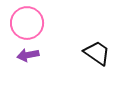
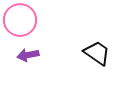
pink circle: moved 7 px left, 3 px up
